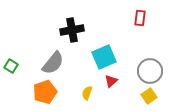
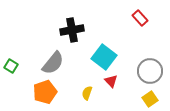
red rectangle: rotated 49 degrees counterclockwise
cyan square: rotated 30 degrees counterclockwise
red triangle: rotated 32 degrees counterclockwise
yellow square: moved 1 px right, 3 px down
